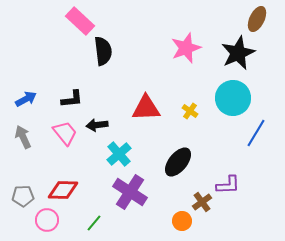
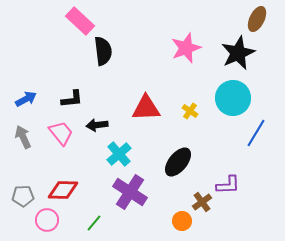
pink trapezoid: moved 4 px left
